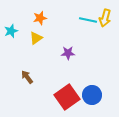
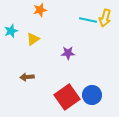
orange star: moved 8 px up
yellow triangle: moved 3 px left, 1 px down
brown arrow: rotated 56 degrees counterclockwise
